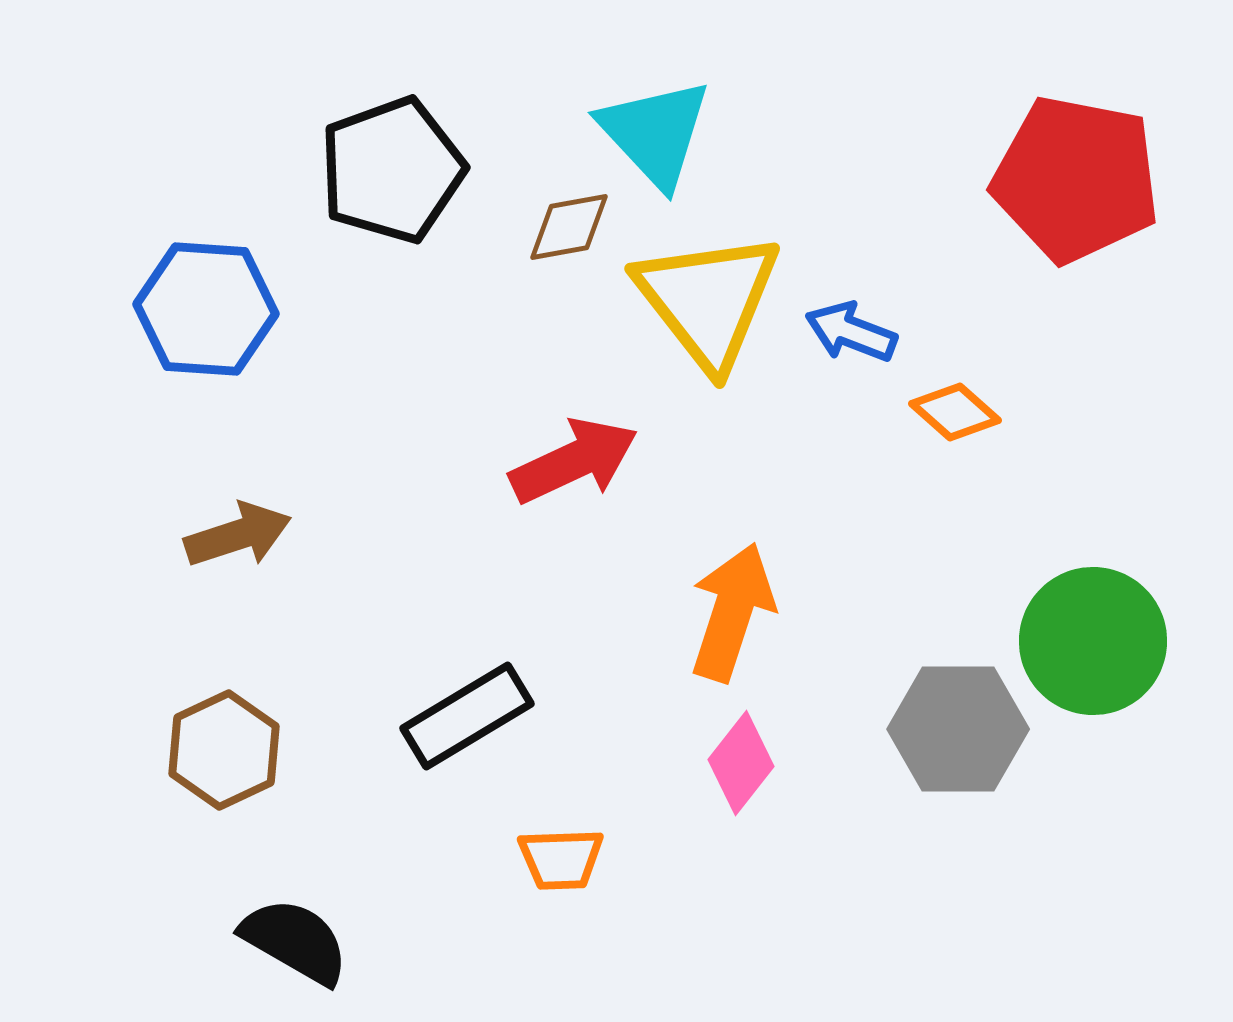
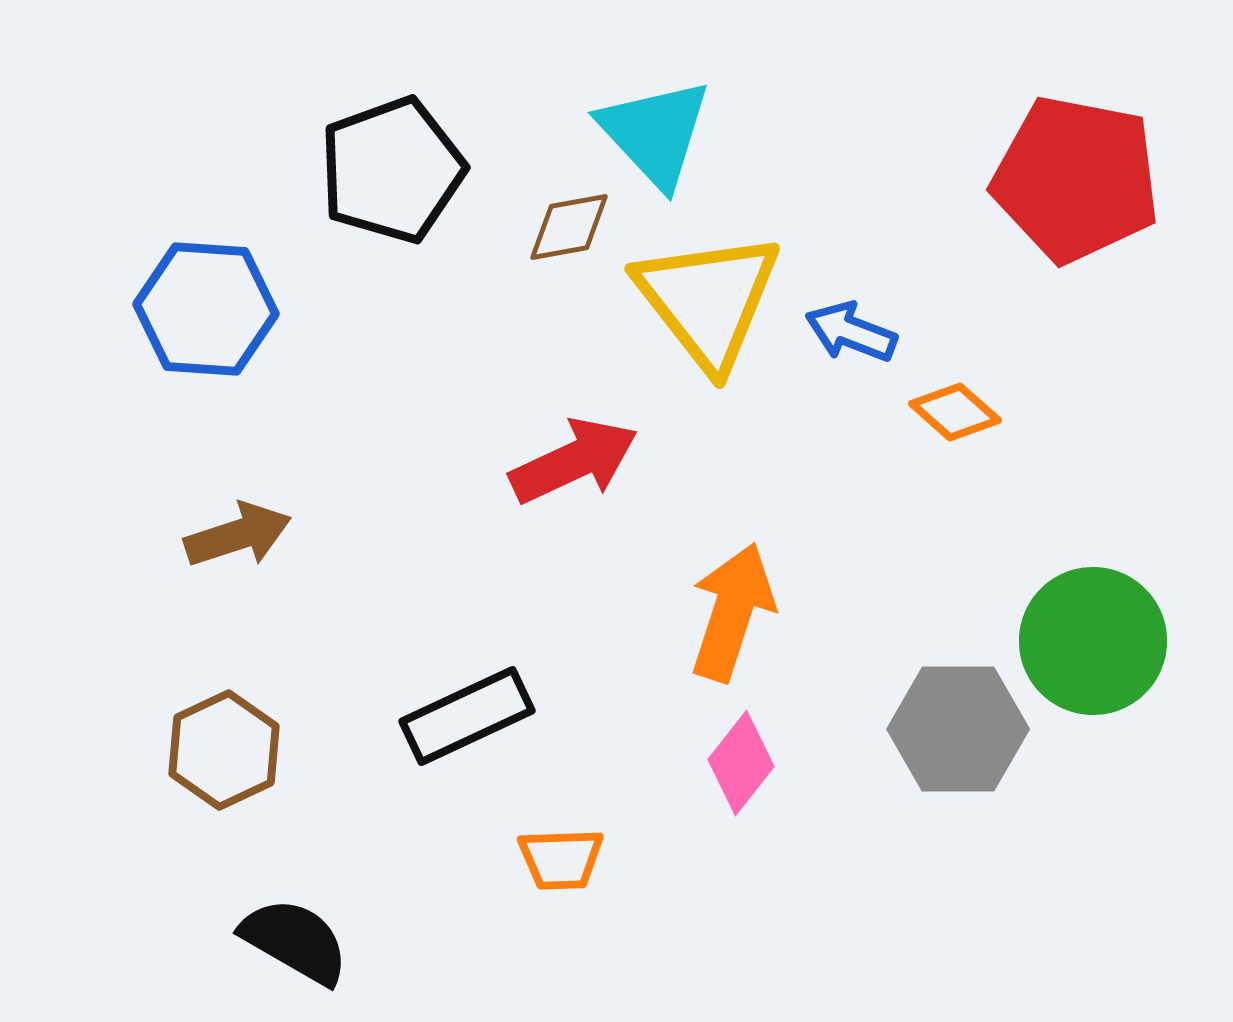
black rectangle: rotated 6 degrees clockwise
